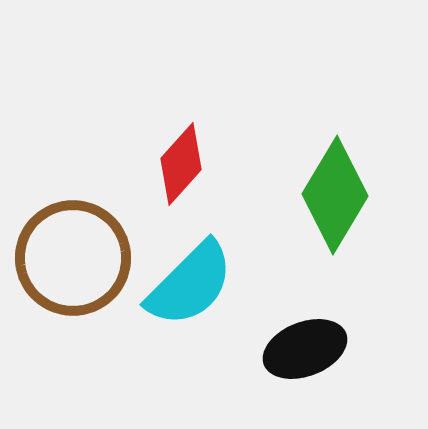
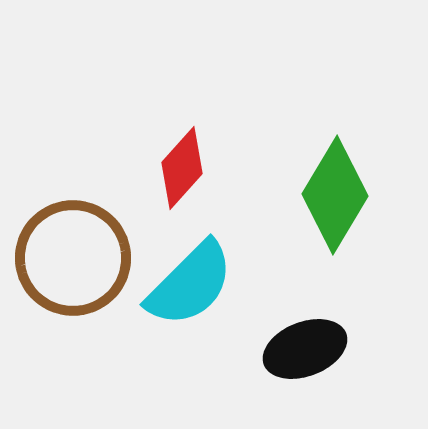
red diamond: moved 1 px right, 4 px down
